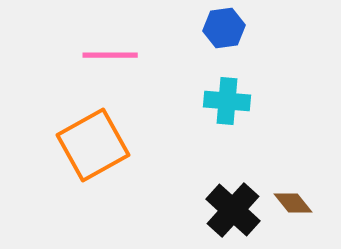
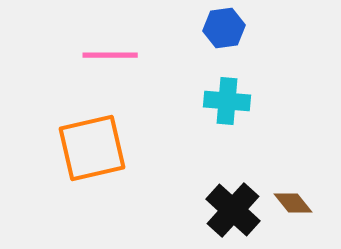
orange square: moved 1 px left, 3 px down; rotated 16 degrees clockwise
